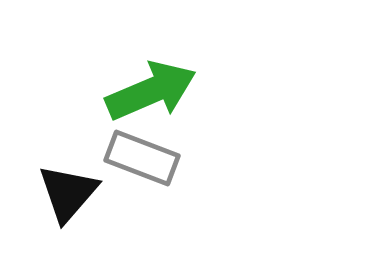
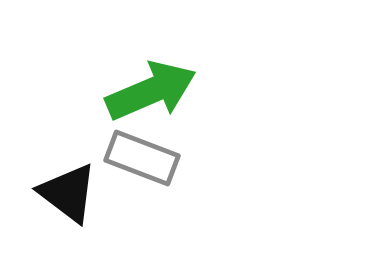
black triangle: rotated 34 degrees counterclockwise
